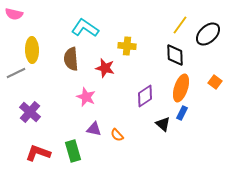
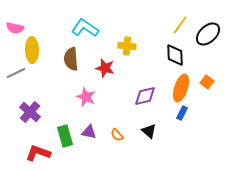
pink semicircle: moved 1 px right, 14 px down
orange square: moved 8 px left
purple diamond: rotated 20 degrees clockwise
black triangle: moved 14 px left, 7 px down
purple triangle: moved 5 px left, 3 px down
green rectangle: moved 8 px left, 15 px up
